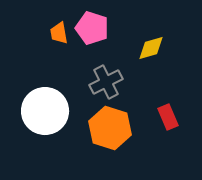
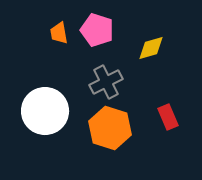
pink pentagon: moved 5 px right, 2 px down
